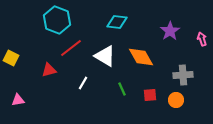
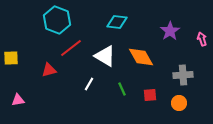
yellow square: rotated 28 degrees counterclockwise
white line: moved 6 px right, 1 px down
orange circle: moved 3 px right, 3 px down
